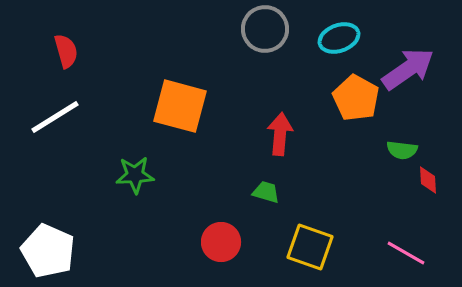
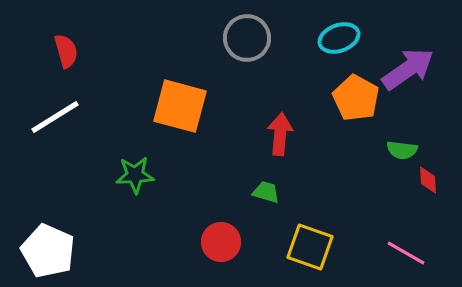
gray circle: moved 18 px left, 9 px down
